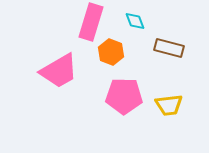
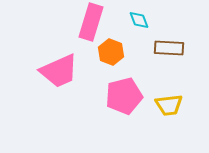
cyan diamond: moved 4 px right, 1 px up
brown rectangle: rotated 12 degrees counterclockwise
pink trapezoid: rotated 6 degrees clockwise
pink pentagon: rotated 15 degrees counterclockwise
